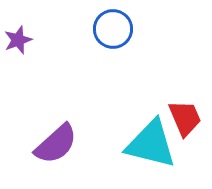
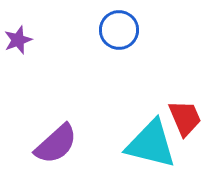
blue circle: moved 6 px right, 1 px down
